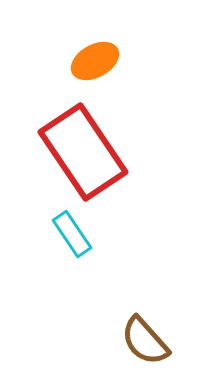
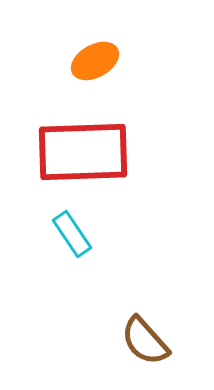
red rectangle: rotated 58 degrees counterclockwise
